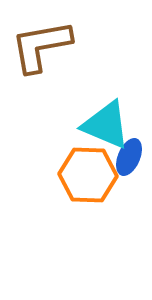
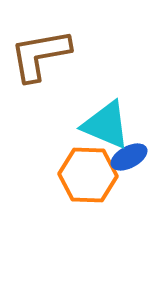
brown L-shape: moved 1 px left, 9 px down
blue ellipse: rotated 39 degrees clockwise
